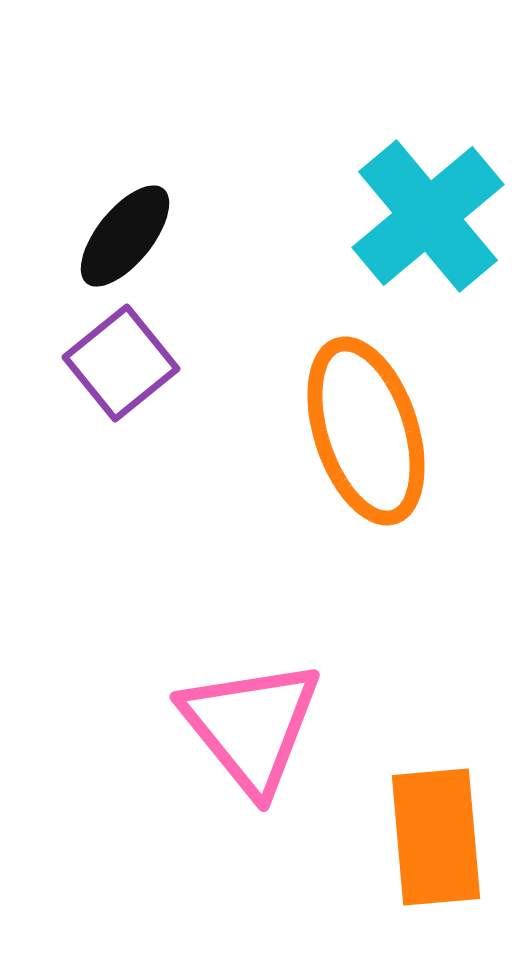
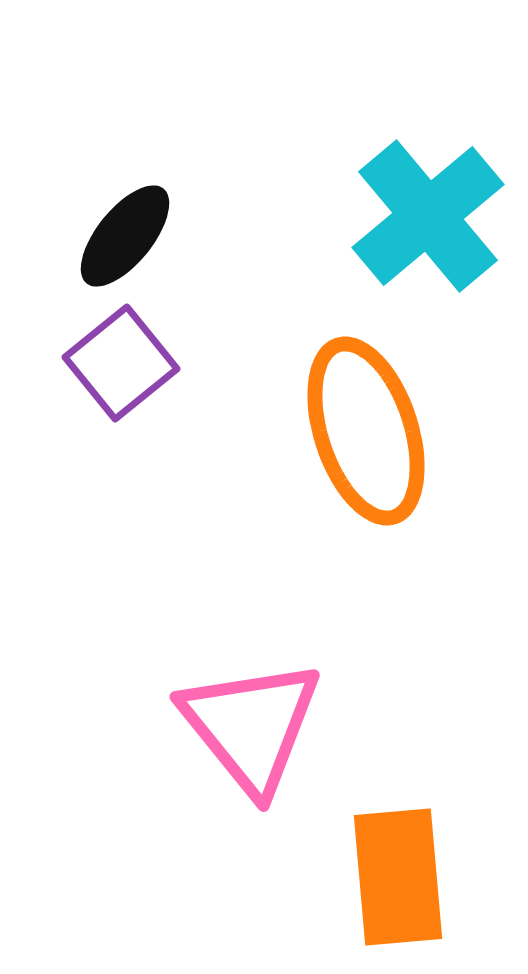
orange rectangle: moved 38 px left, 40 px down
